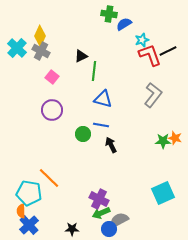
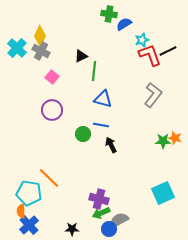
purple cross: rotated 12 degrees counterclockwise
